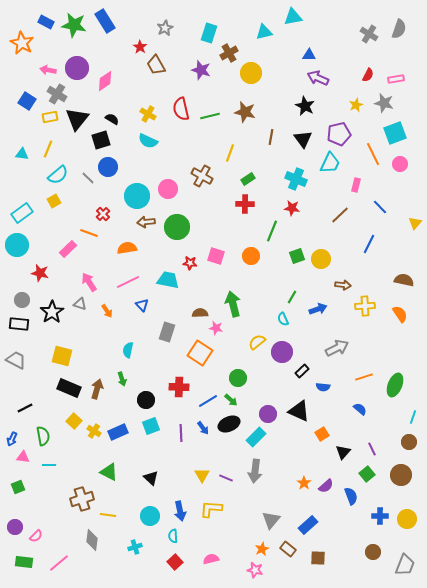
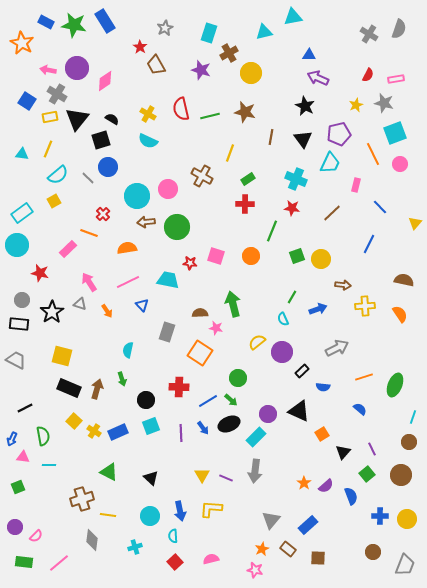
brown line at (340, 215): moved 8 px left, 2 px up
